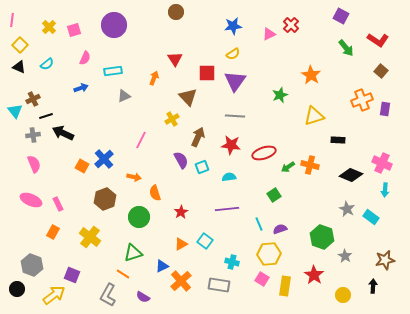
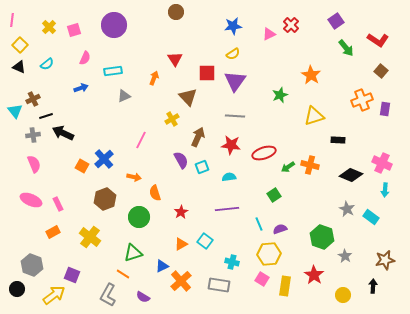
purple square at (341, 16): moved 5 px left, 5 px down; rotated 28 degrees clockwise
orange rectangle at (53, 232): rotated 32 degrees clockwise
